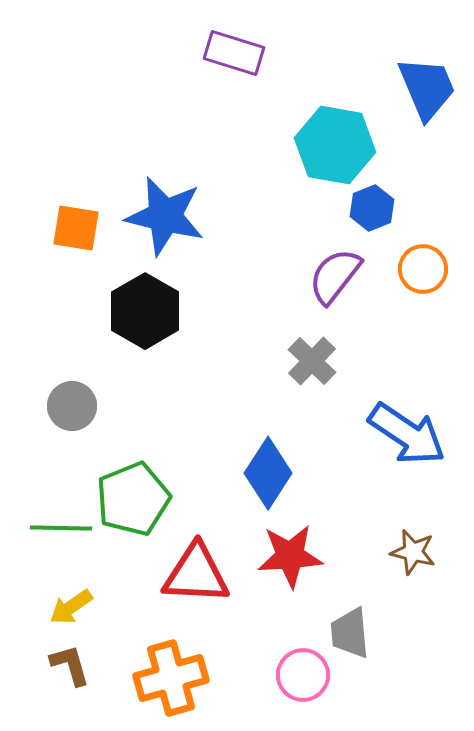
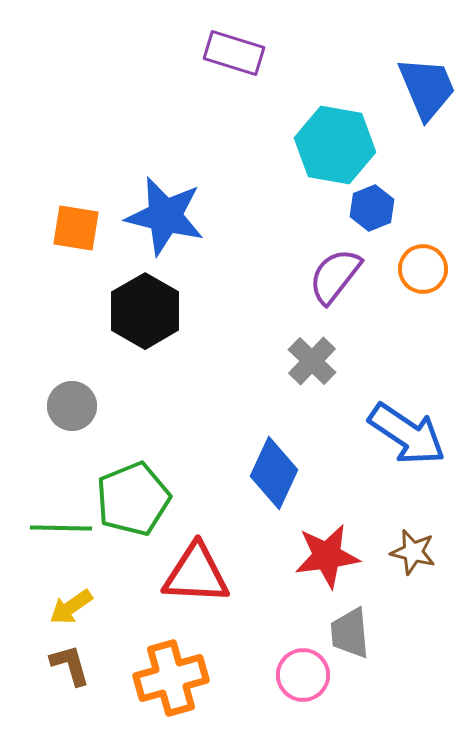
blue diamond: moved 6 px right; rotated 8 degrees counterclockwise
red star: moved 37 px right; rotated 4 degrees counterclockwise
